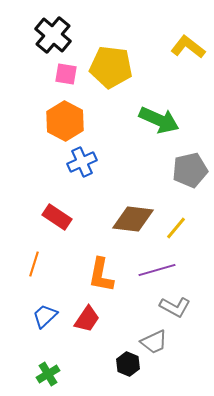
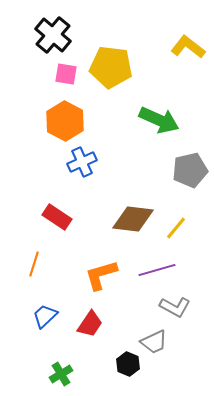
orange L-shape: rotated 63 degrees clockwise
red trapezoid: moved 3 px right, 5 px down
green cross: moved 13 px right
